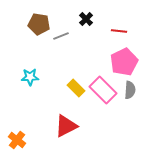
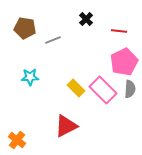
brown pentagon: moved 14 px left, 4 px down
gray line: moved 8 px left, 4 px down
gray semicircle: moved 1 px up
